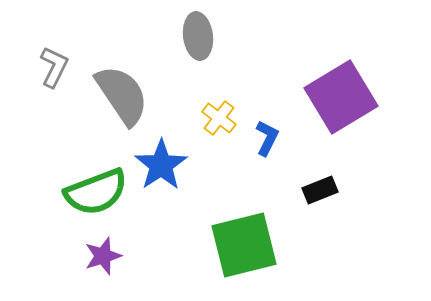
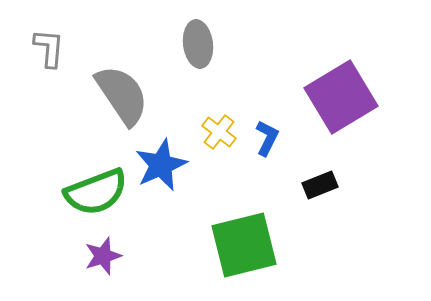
gray ellipse: moved 8 px down
gray L-shape: moved 5 px left, 19 px up; rotated 21 degrees counterclockwise
yellow cross: moved 14 px down
blue star: rotated 10 degrees clockwise
black rectangle: moved 5 px up
